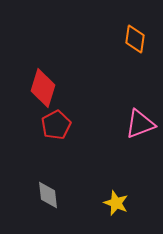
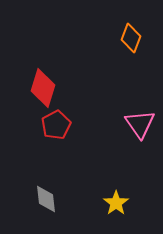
orange diamond: moved 4 px left, 1 px up; rotated 12 degrees clockwise
pink triangle: rotated 44 degrees counterclockwise
gray diamond: moved 2 px left, 4 px down
yellow star: rotated 15 degrees clockwise
